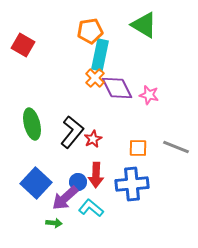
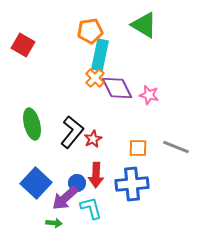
blue circle: moved 1 px left, 1 px down
cyan L-shape: rotated 35 degrees clockwise
